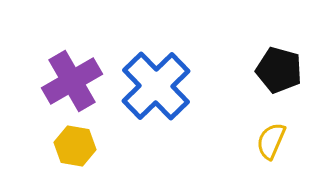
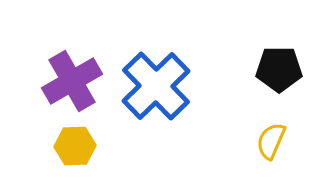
black pentagon: moved 1 px up; rotated 15 degrees counterclockwise
yellow hexagon: rotated 12 degrees counterclockwise
